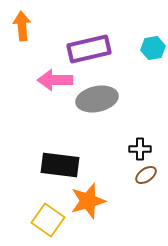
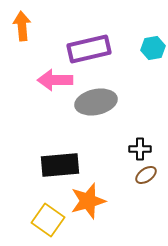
gray ellipse: moved 1 px left, 3 px down
black rectangle: rotated 12 degrees counterclockwise
